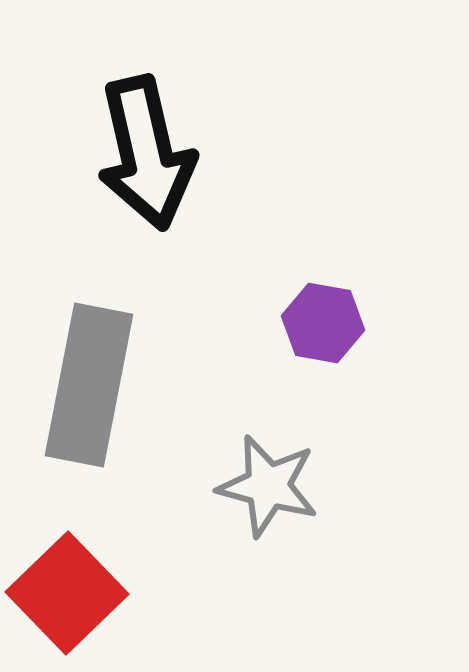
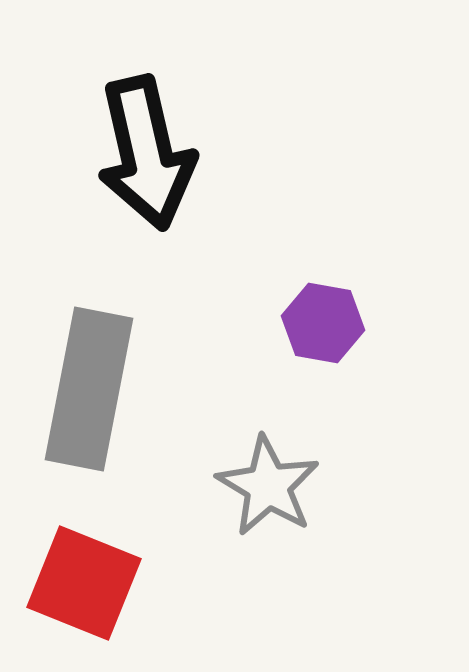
gray rectangle: moved 4 px down
gray star: rotated 16 degrees clockwise
red square: moved 17 px right, 10 px up; rotated 24 degrees counterclockwise
